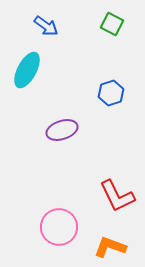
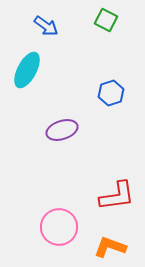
green square: moved 6 px left, 4 px up
red L-shape: rotated 72 degrees counterclockwise
